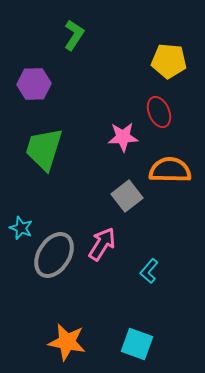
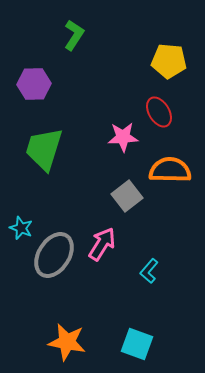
red ellipse: rotated 8 degrees counterclockwise
